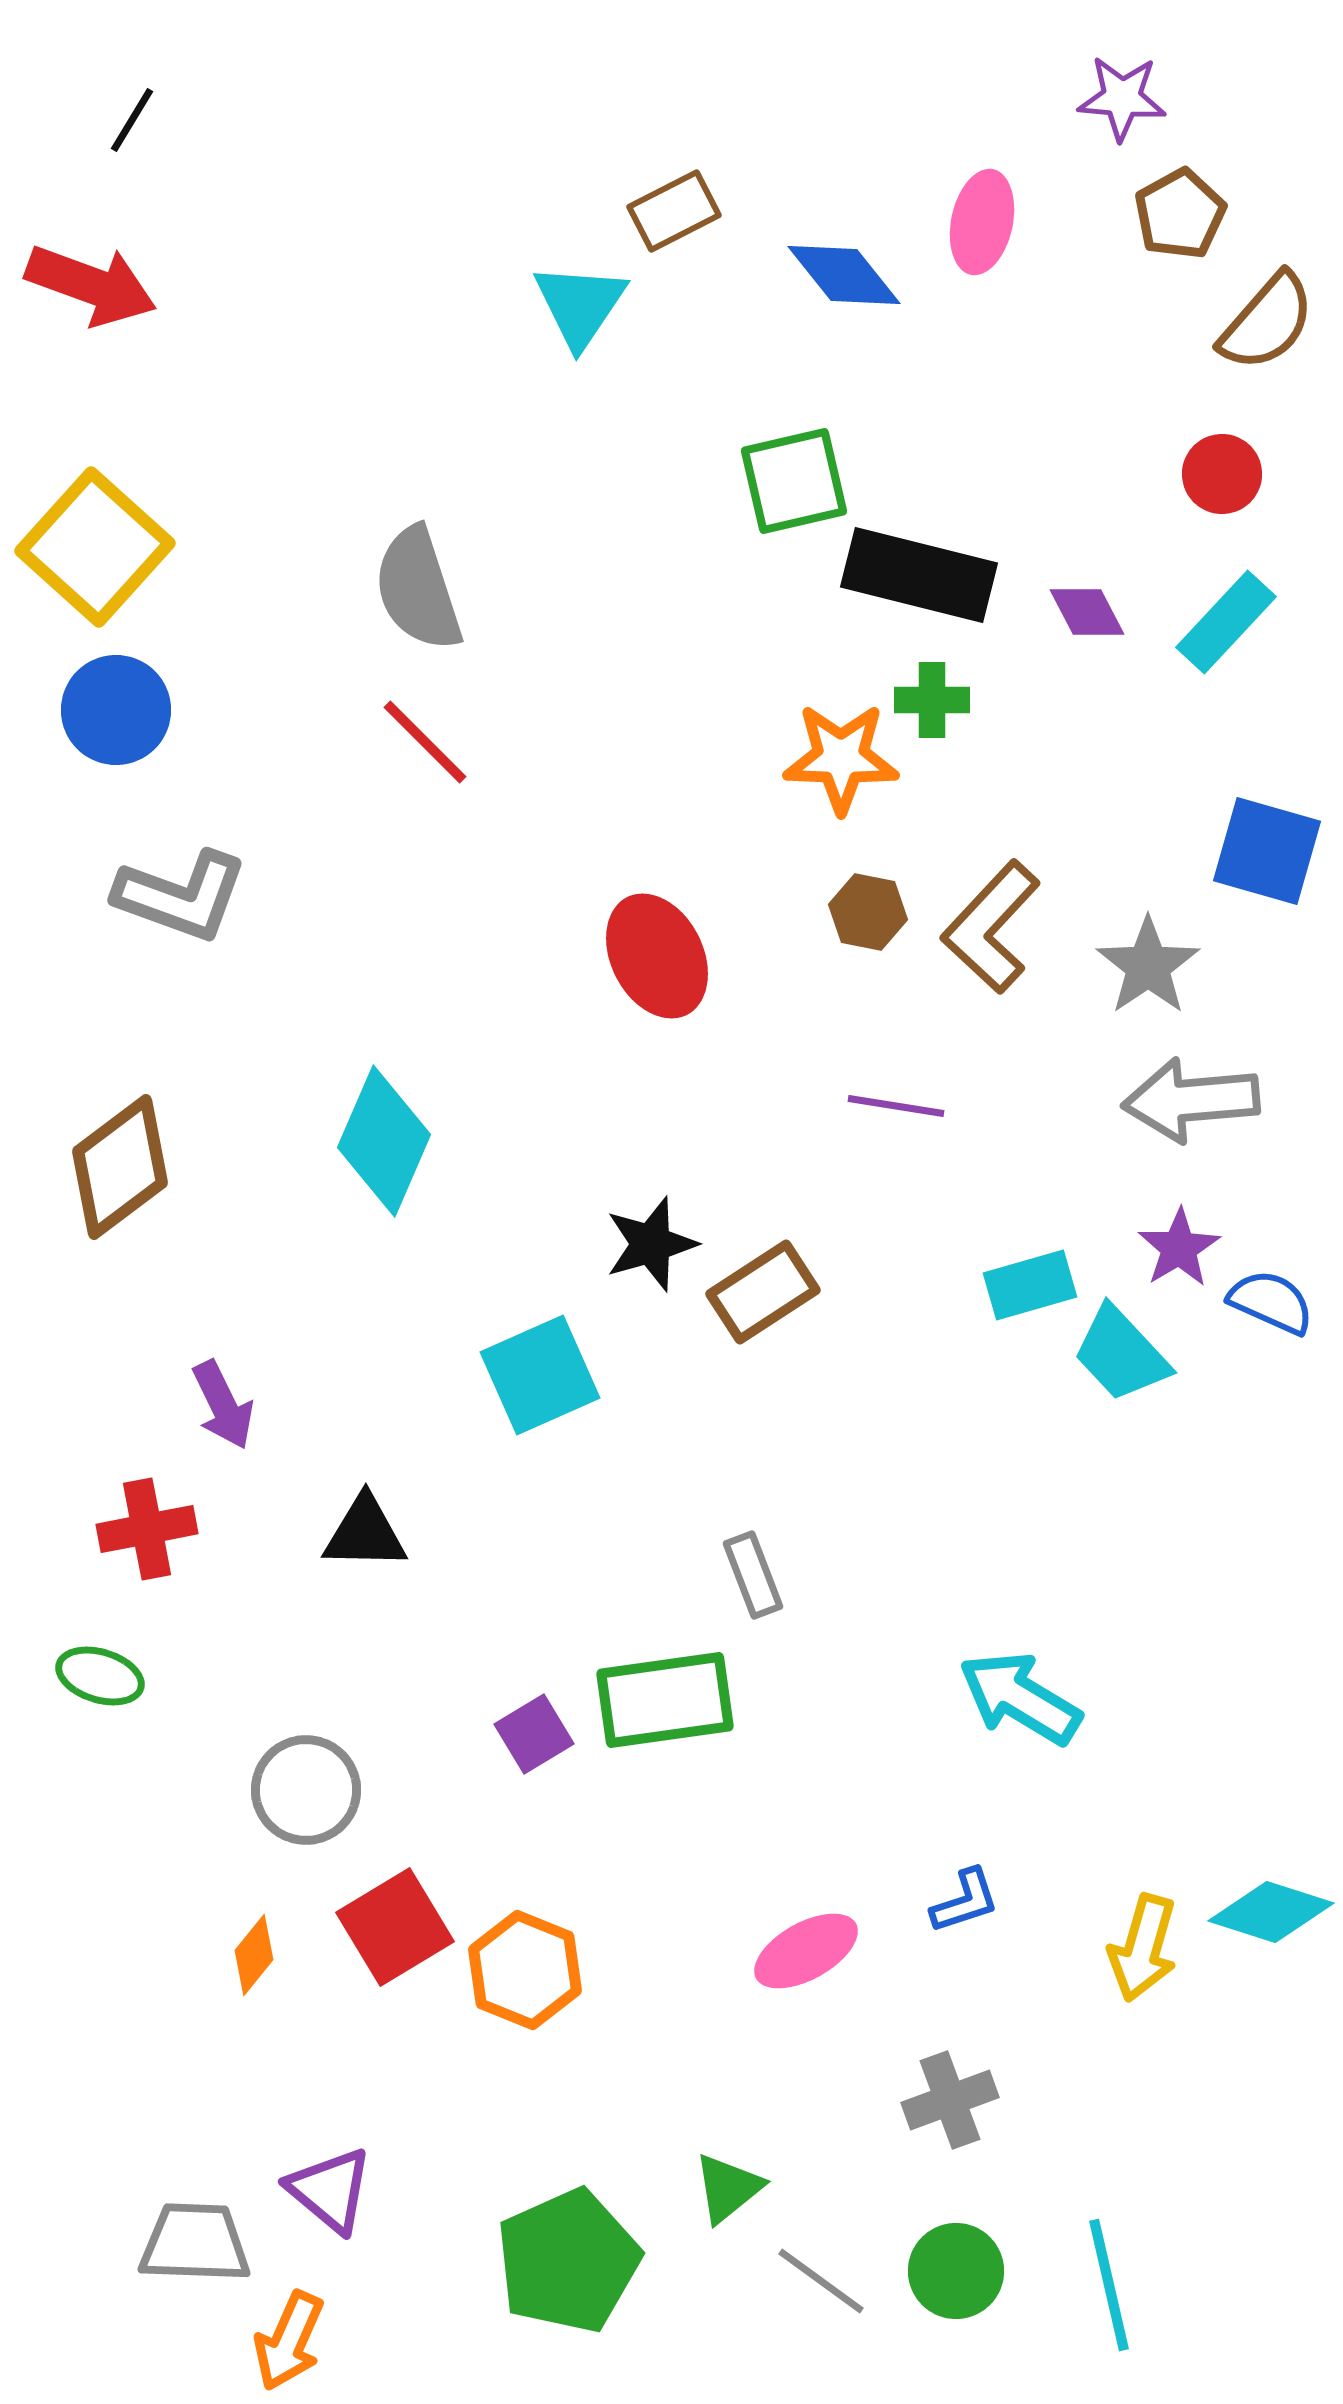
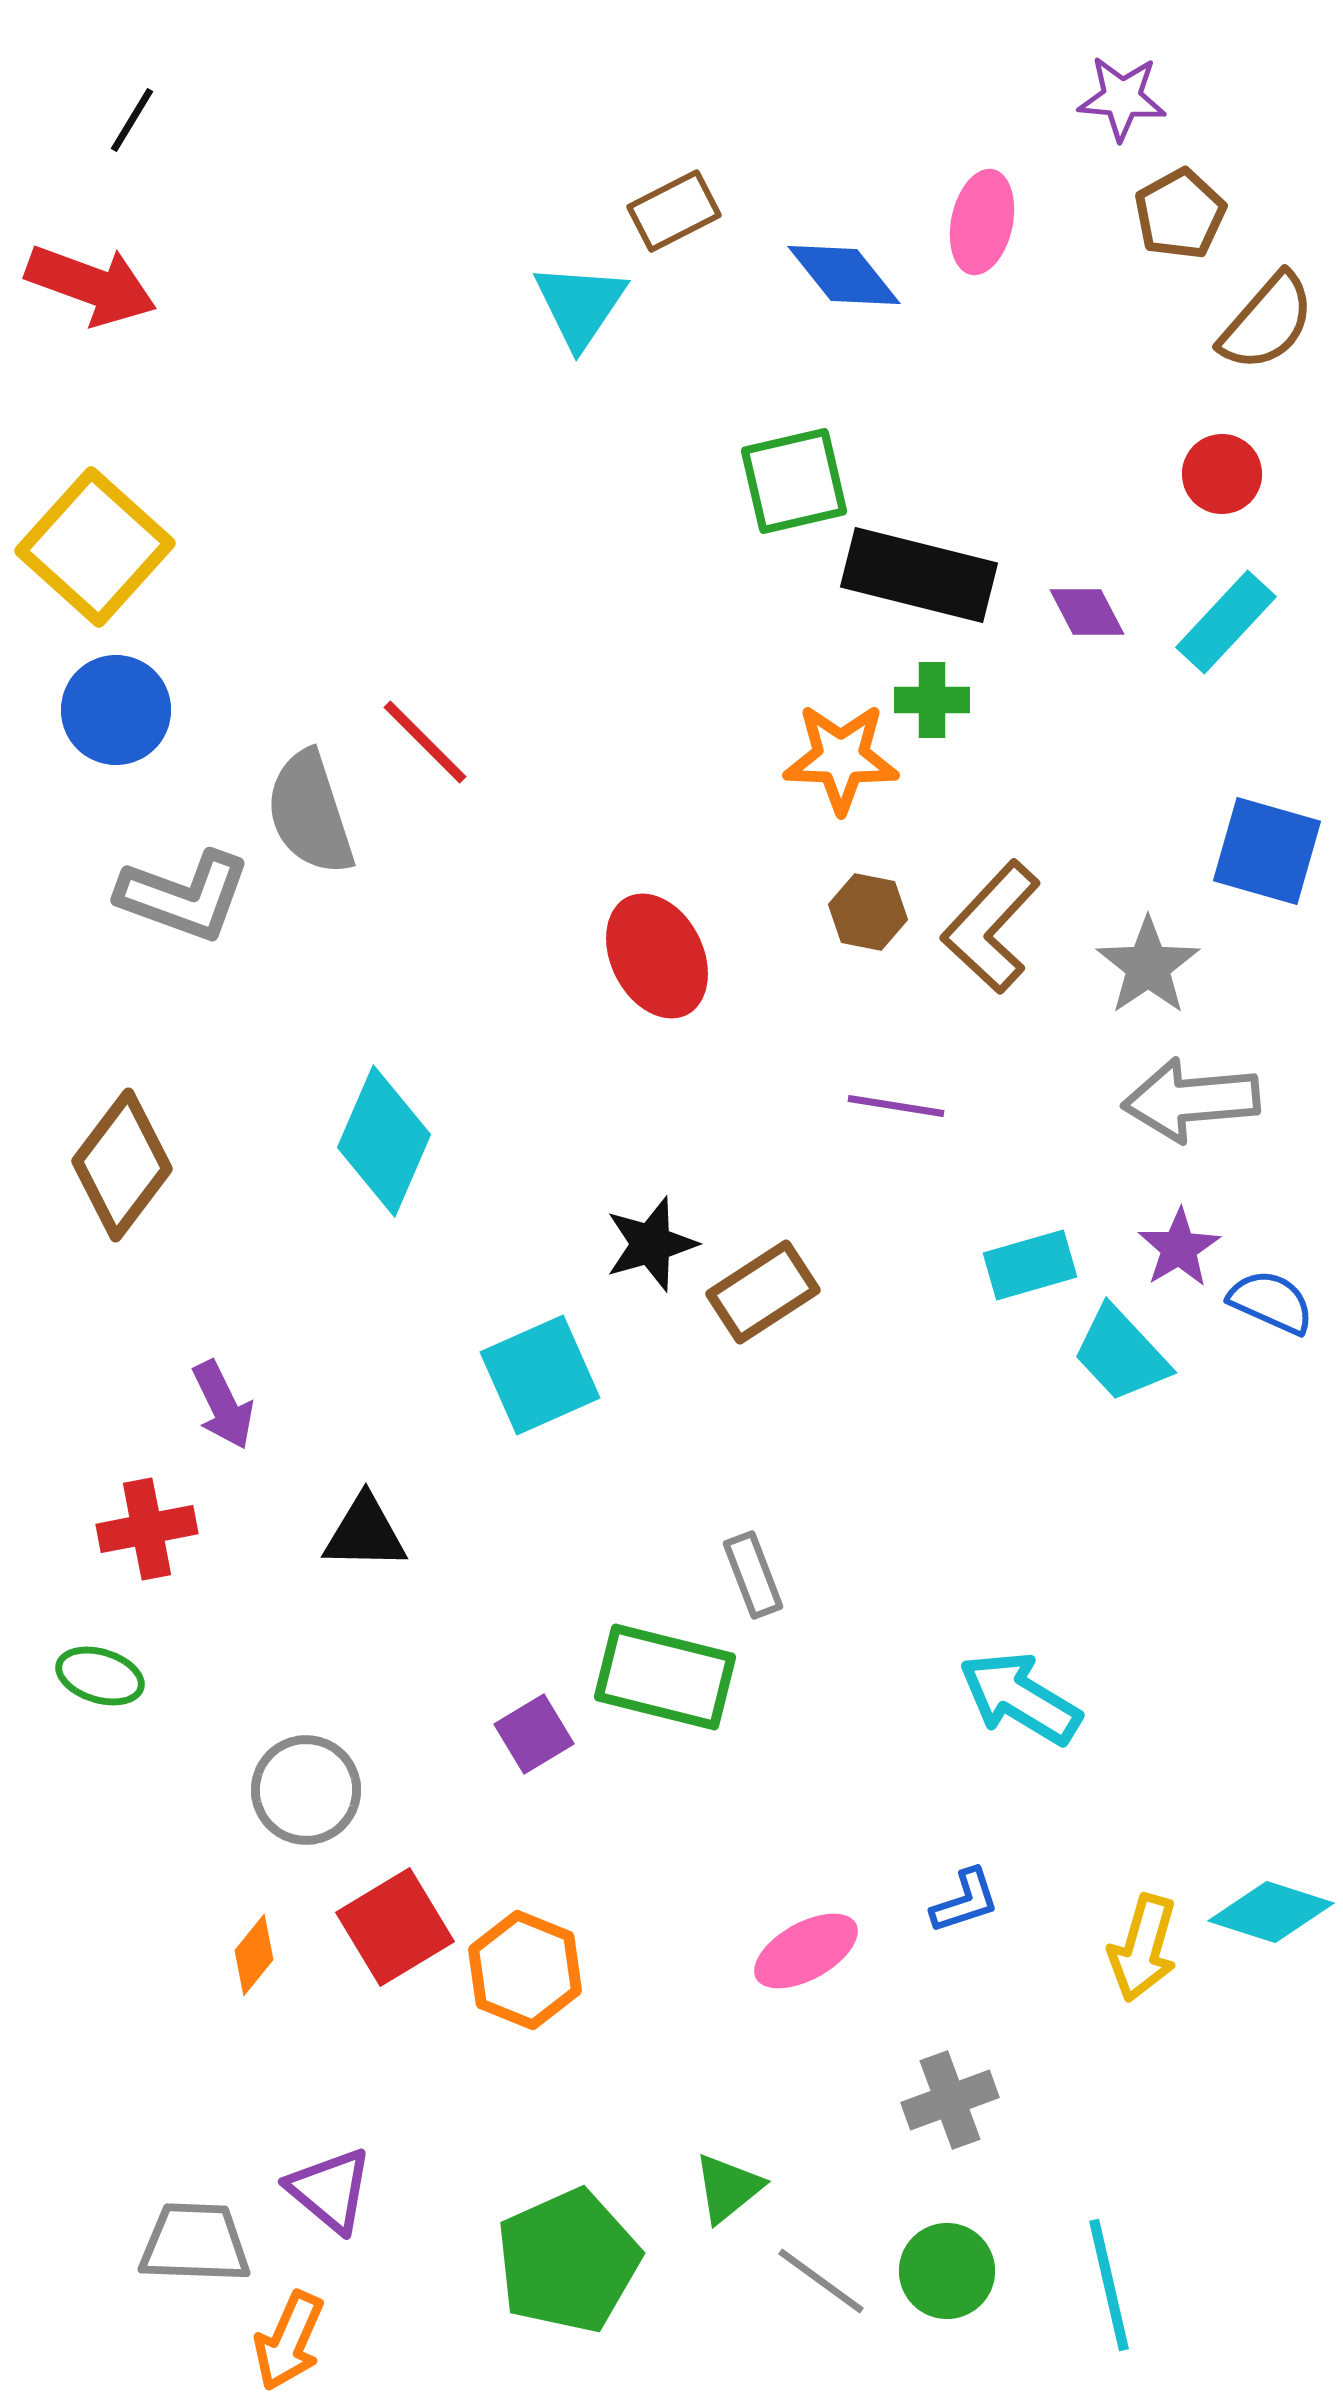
gray semicircle at (418, 589): moved 108 px left, 224 px down
gray L-shape at (181, 896): moved 3 px right
brown diamond at (120, 1167): moved 2 px right, 2 px up; rotated 16 degrees counterclockwise
cyan rectangle at (1030, 1285): moved 20 px up
green rectangle at (665, 1700): moved 23 px up; rotated 22 degrees clockwise
green circle at (956, 2271): moved 9 px left
